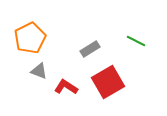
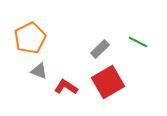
green line: moved 2 px right, 1 px down
gray rectangle: moved 10 px right; rotated 12 degrees counterclockwise
